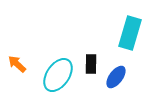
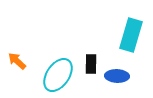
cyan rectangle: moved 1 px right, 2 px down
orange arrow: moved 3 px up
blue ellipse: moved 1 px right, 1 px up; rotated 55 degrees clockwise
